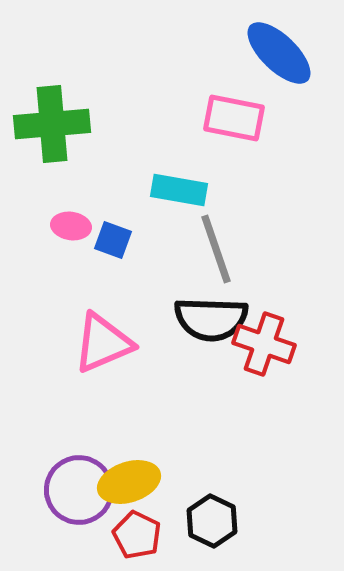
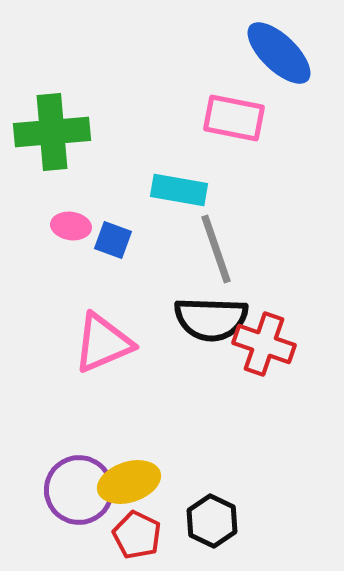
green cross: moved 8 px down
